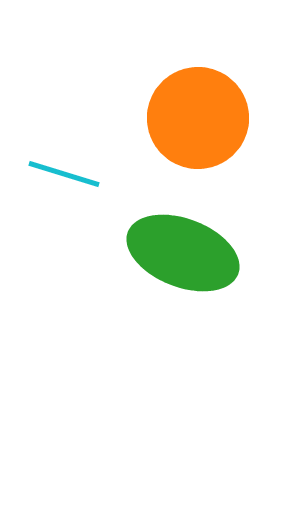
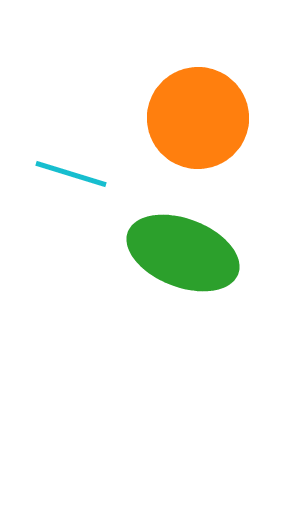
cyan line: moved 7 px right
